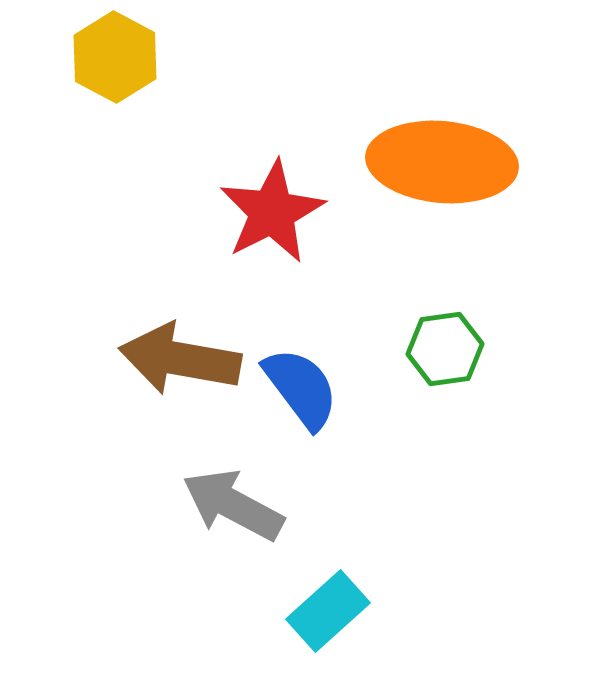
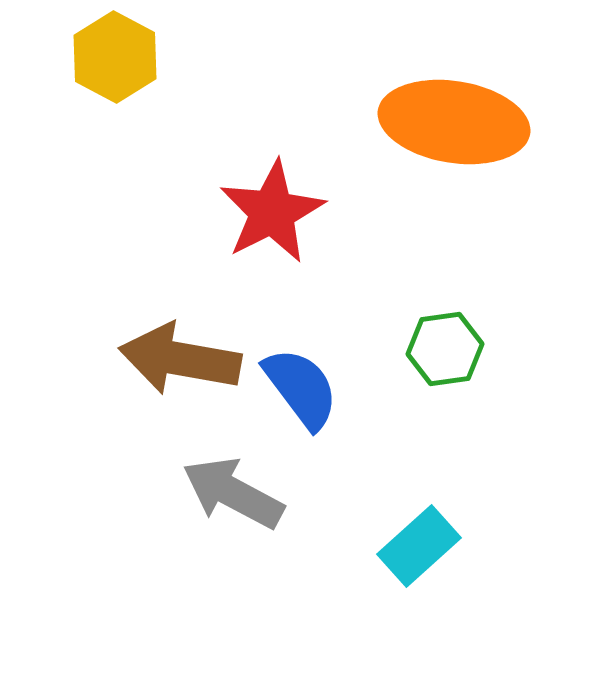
orange ellipse: moved 12 px right, 40 px up; rotated 4 degrees clockwise
gray arrow: moved 12 px up
cyan rectangle: moved 91 px right, 65 px up
